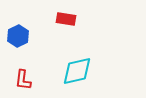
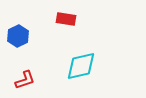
cyan diamond: moved 4 px right, 5 px up
red L-shape: moved 2 px right; rotated 115 degrees counterclockwise
